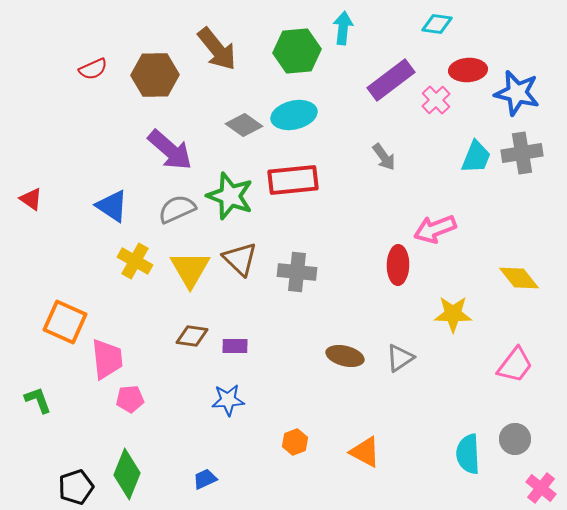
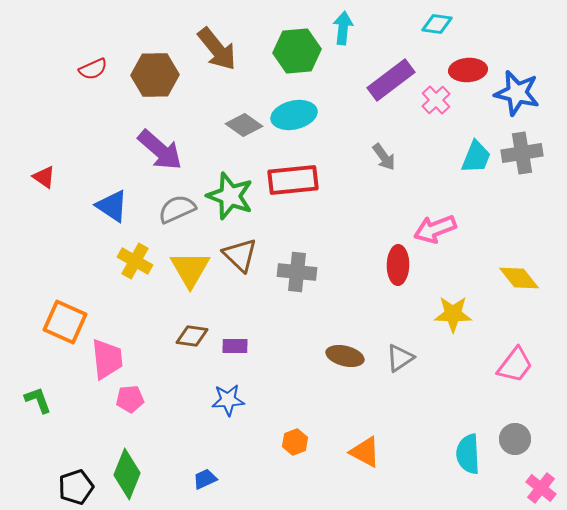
purple arrow at (170, 150): moved 10 px left
red triangle at (31, 199): moved 13 px right, 22 px up
brown triangle at (240, 259): moved 4 px up
